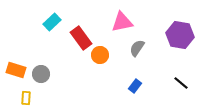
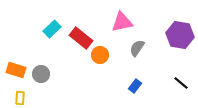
cyan rectangle: moved 7 px down
red rectangle: rotated 15 degrees counterclockwise
yellow rectangle: moved 6 px left
